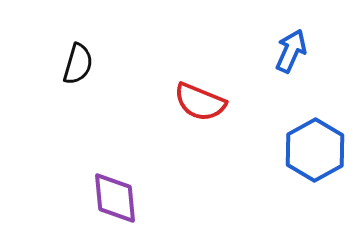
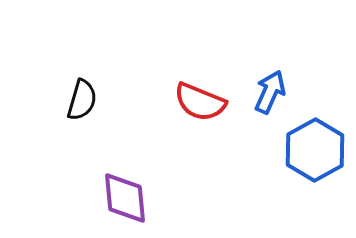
blue arrow: moved 21 px left, 41 px down
black semicircle: moved 4 px right, 36 px down
purple diamond: moved 10 px right
